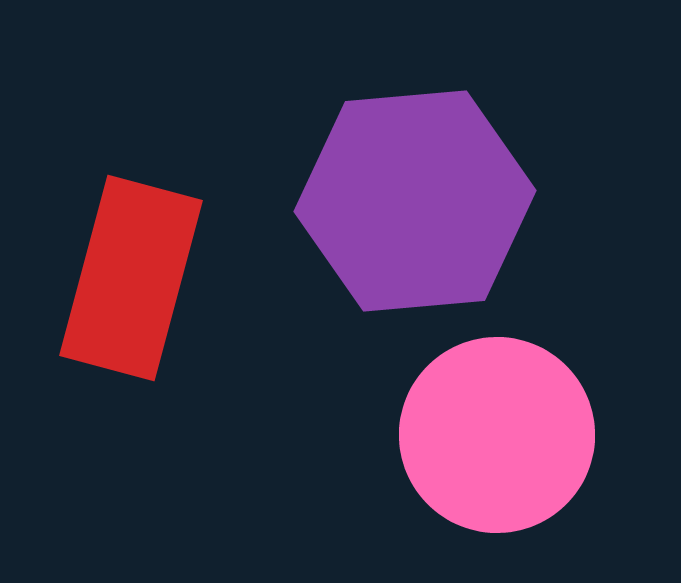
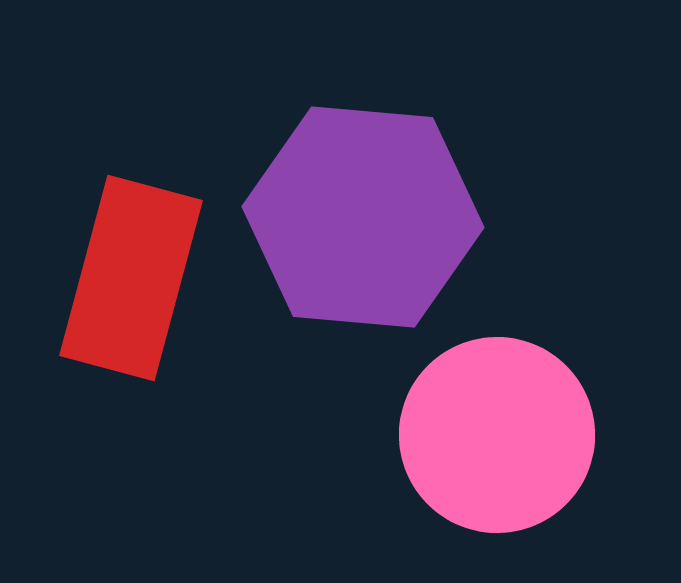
purple hexagon: moved 52 px left, 16 px down; rotated 10 degrees clockwise
